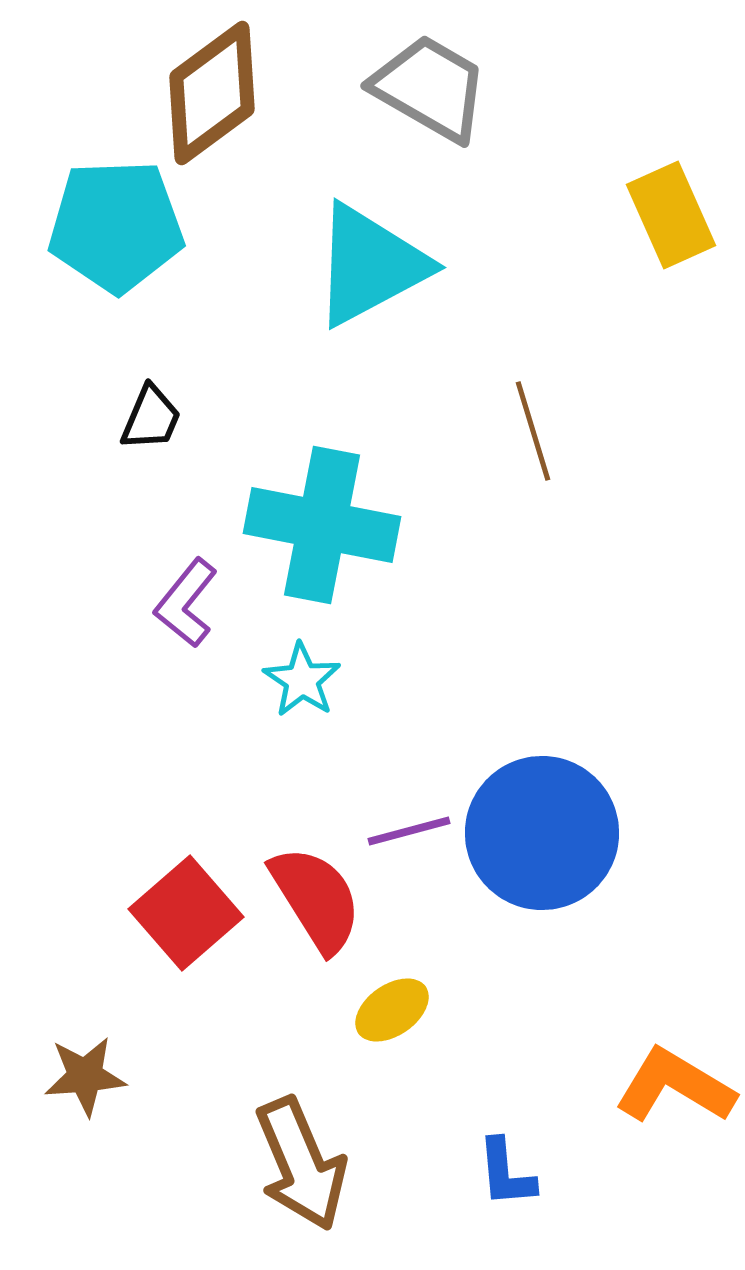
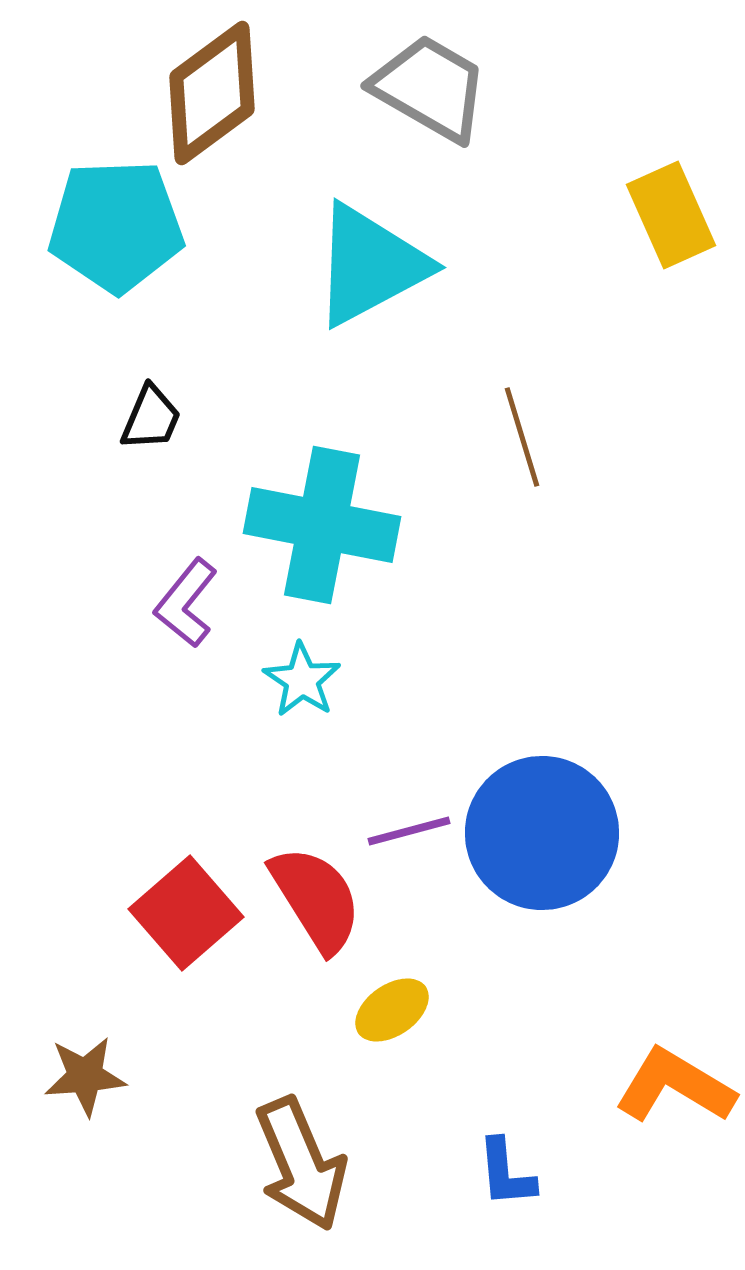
brown line: moved 11 px left, 6 px down
